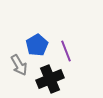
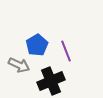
gray arrow: rotated 35 degrees counterclockwise
black cross: moved 1 px right, 2 px down
